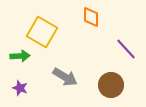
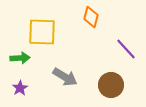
orange diamond: rotated 15 degrees clockwise
yellow square: rotated 28 degrees counterclockwise
green arrow: moved 2 px down
purple star: rotated 21 degrees clockwise
